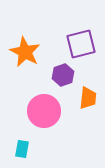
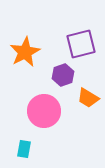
orange star: rotated 16 degrees clockwise
orange trapezoid: rotated 115 degrees clockwise
cyan rectangle: moved 2 px right
